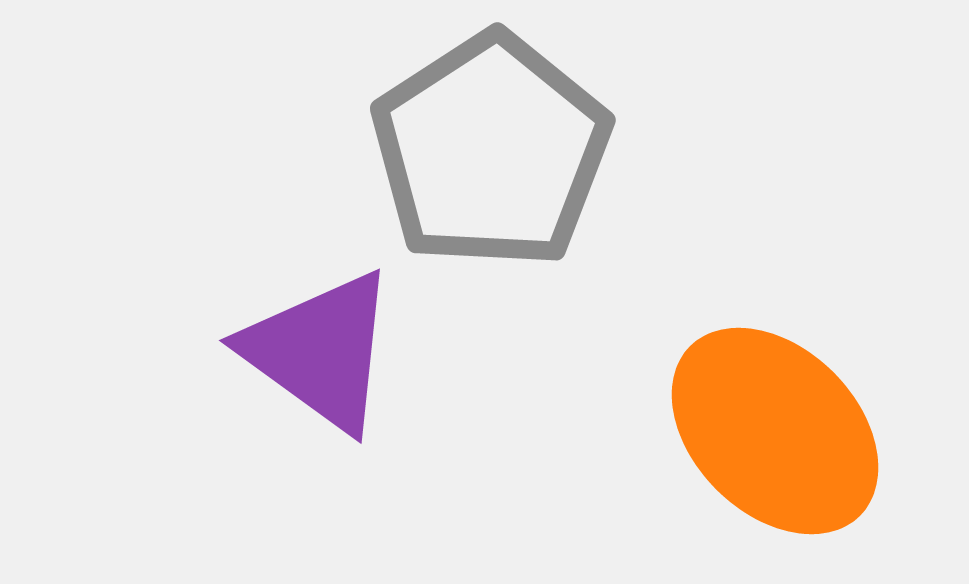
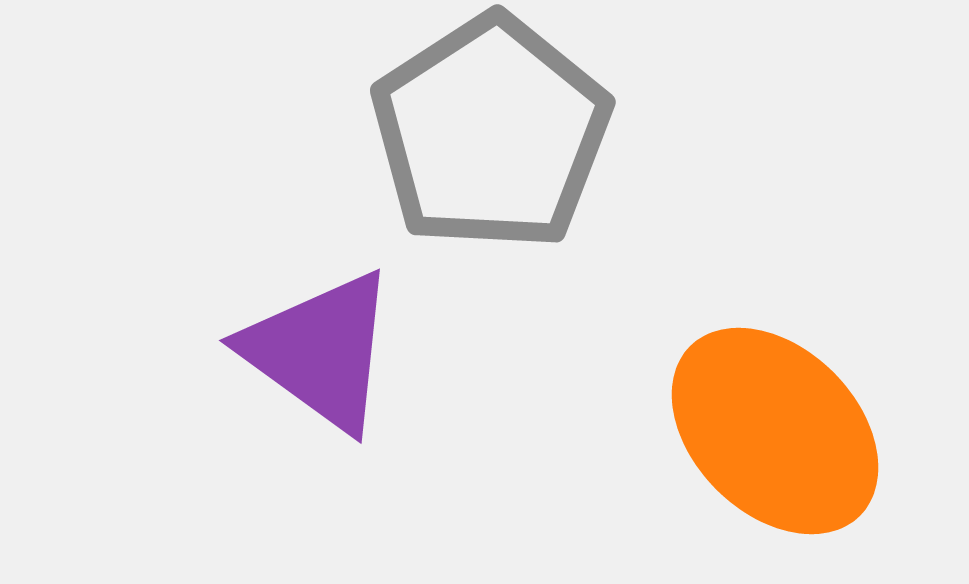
gray pentagon: moved 18 px up
